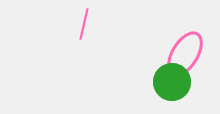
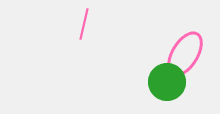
green circle: moved 5 px left
